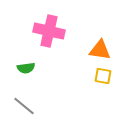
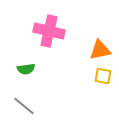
orange triangle: rotated 20 degrees counterclockwise
green semicircle: moved 1 px down
